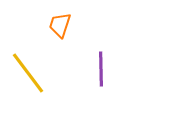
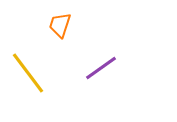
purple line: moved 1 px up; rotated 56 degrees clockwise
